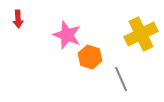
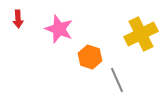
pink star: moved 8 px left, 6 px up
gray line: moved 4 px left, 1 px down
